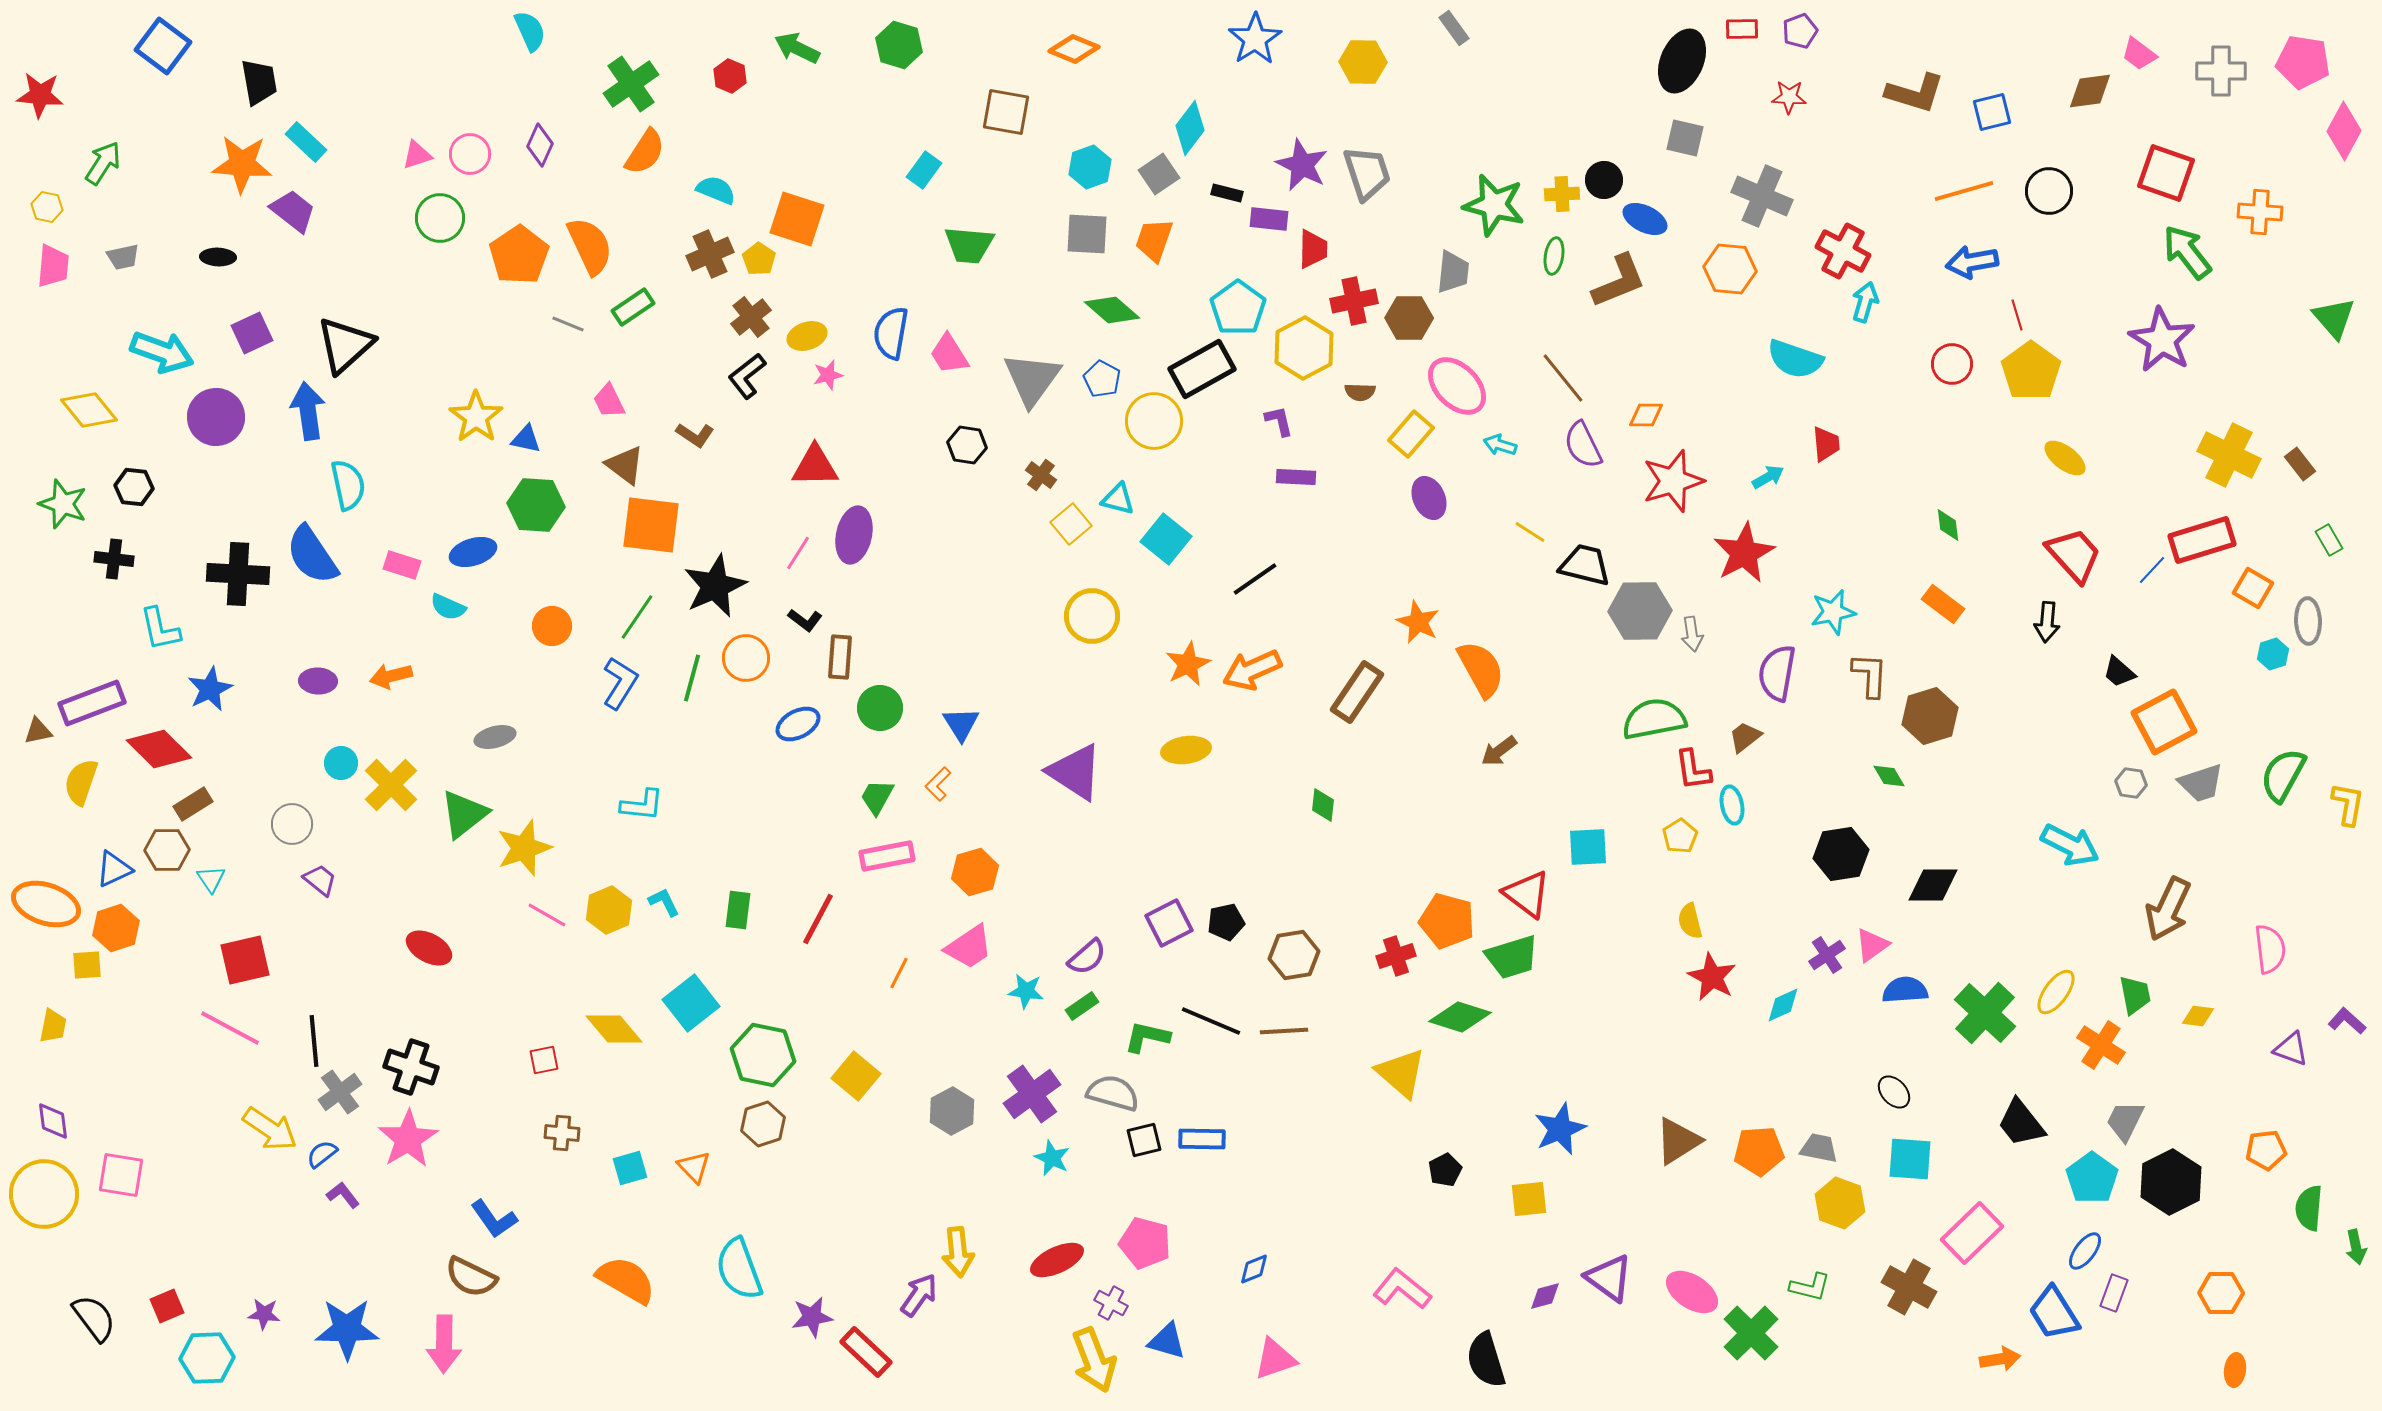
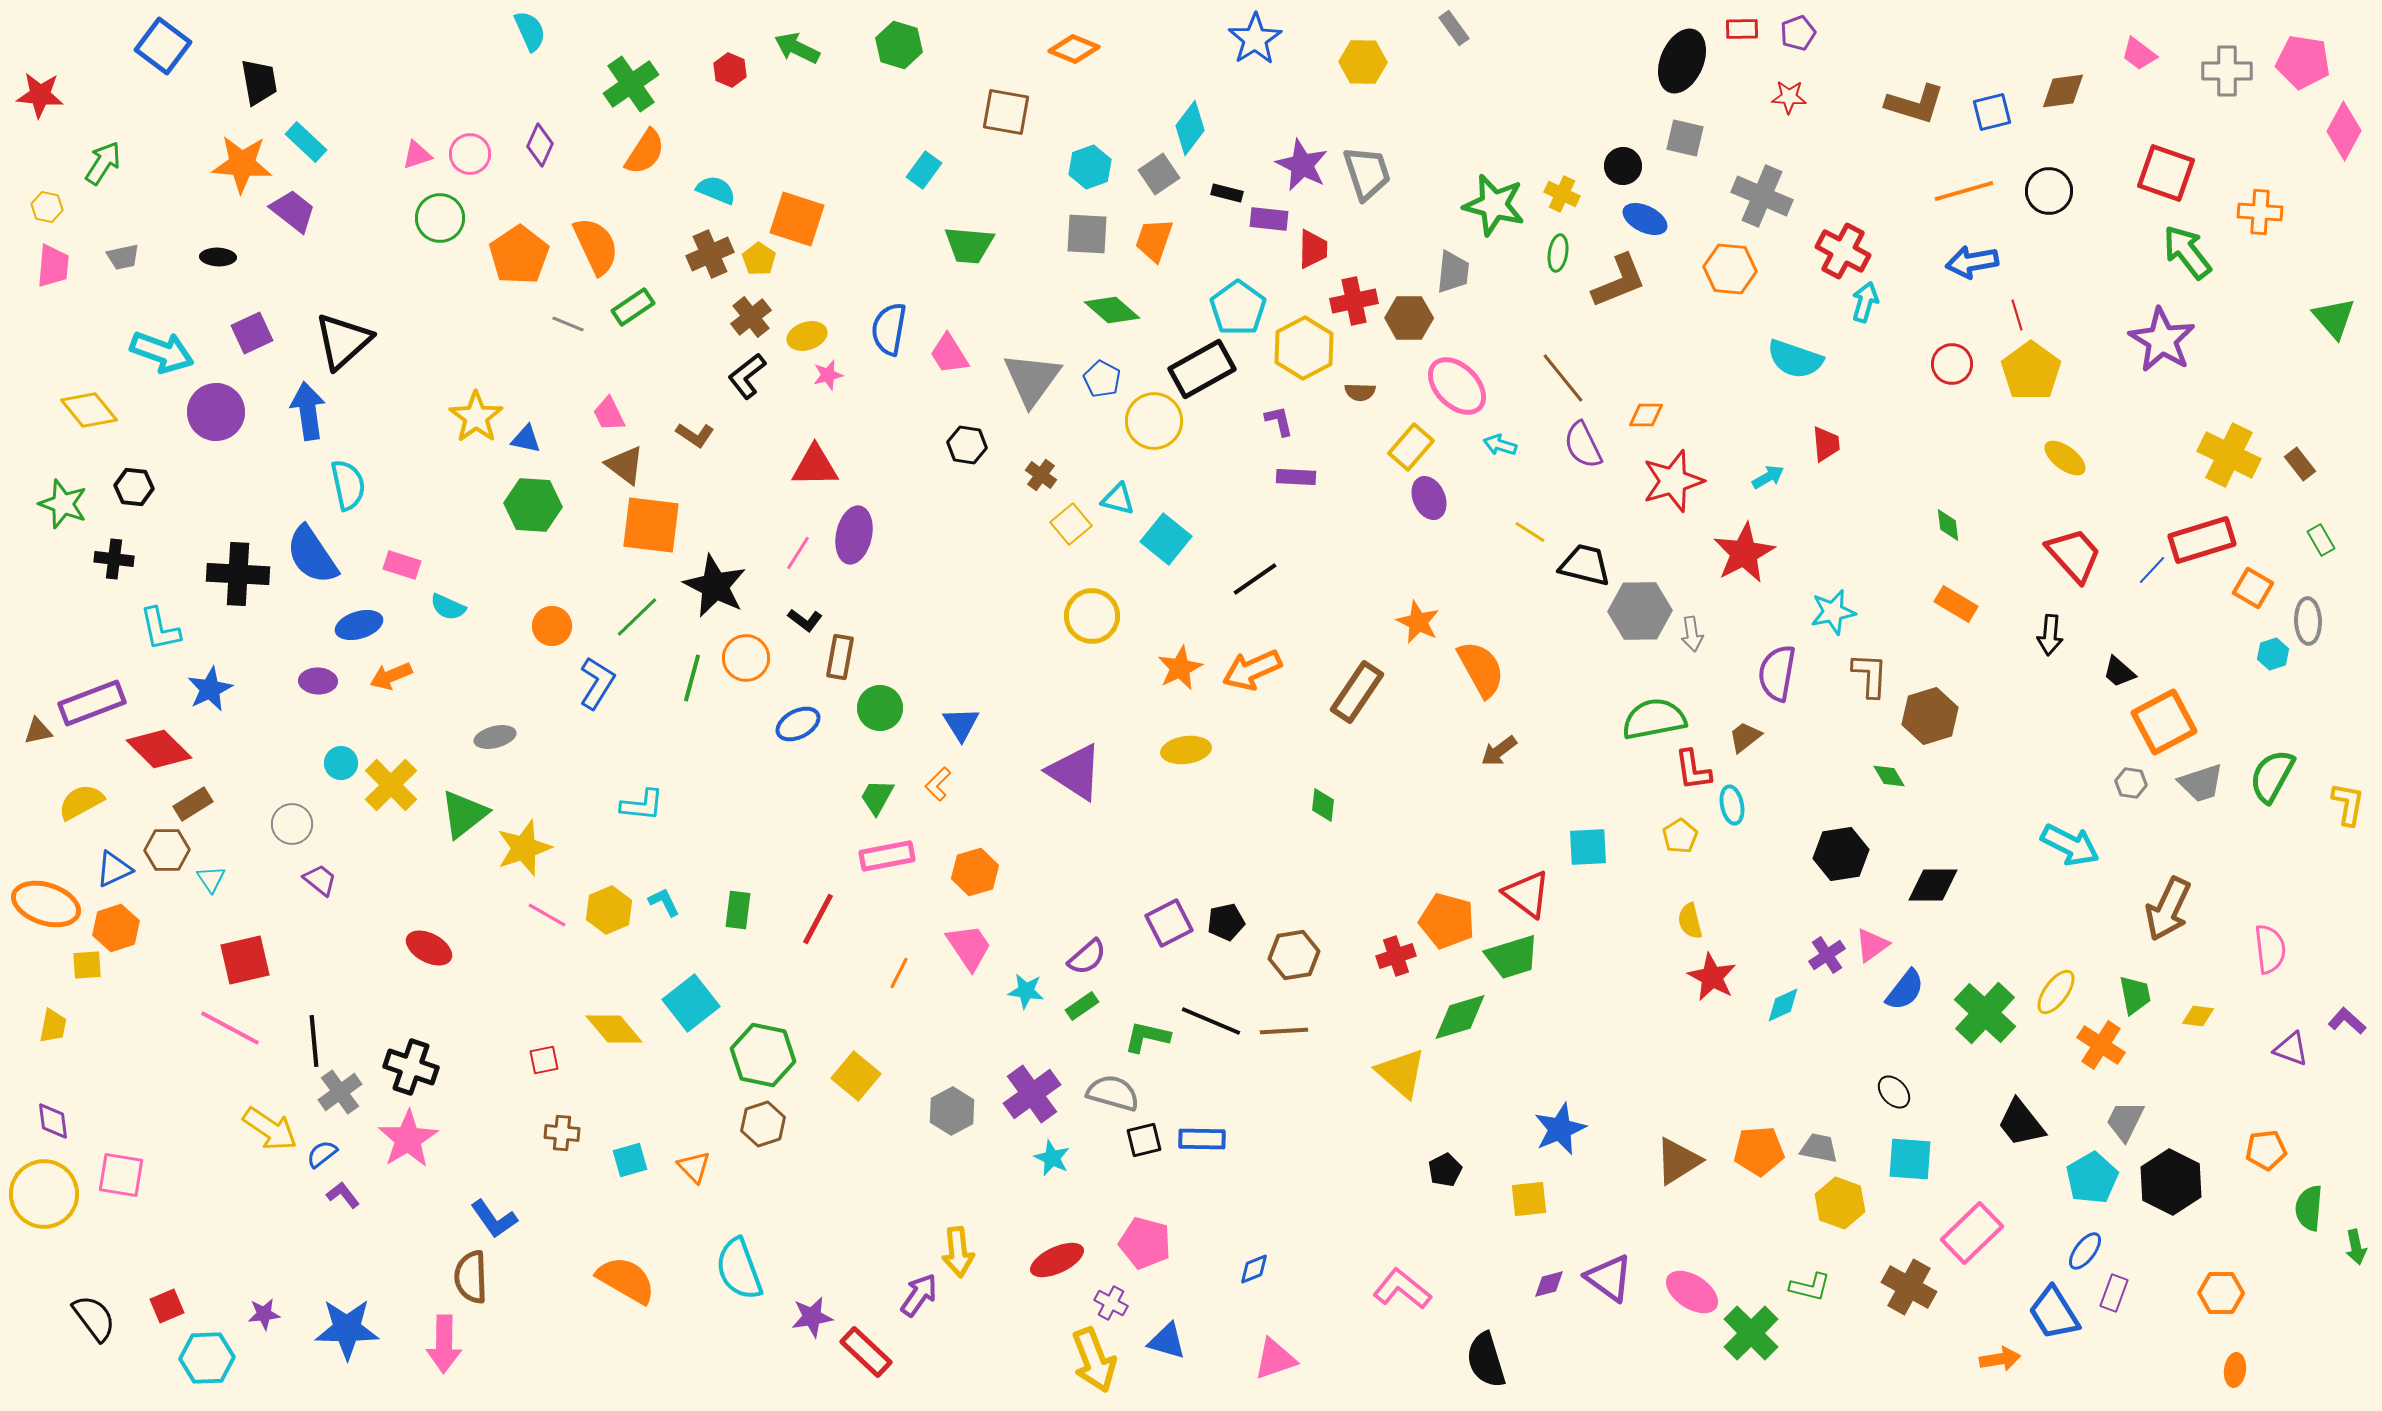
purple pentagon at (1800, 31): moved 2 px left, 2 px down
gray cross at (2221, 71): moved 6 px right
red hexagon at (730, 76): moved 6 px up
brown diamond at (2090, 91): moved 27 px left
brown L-shape at (1915, 93): moved 11 px down
black circle at (1604, 180): moved 19 px right, 14 px up
yellow cross at (1562, 194): rotated 28 degrees clockwise
orange semicircle at (590, 246): moved 6 px right
green ellipse at (1554, 256): moved 4 px right, 3 px up
blue semicircle at (891, 333): moved 2 px left, 4 px up
black triangle at (345, 345): moved 2 px left, 4 px up
pink trapezoid at (609, 401): moved 13 px down
purple circle at (216, 417): moved 5 px up
yellow rectangle at (1411, 434): moved 13 px down
green hexagon at (536, 505): moved 3 px left
green rectangle at (2329, 540): moved 8 px left
blue ellipse at (473, 552): moved 114 px left, 73 px down
black star at (715, 586): rotated 22 degrees counterclockwise
orange rectangle at (1943, 604): moved 13 px right; rotated 6 degrees counterclockwise
green line at (637, 617): rotated 12 degrees clockwise
black arrow at (2047, 622): moved 3 px right, 13 px down
brown rectangle at (840, 657): rotated 6 degrees clockwise
orange star at (1188, 664): moved 8 px left, 4 px down
orange arrow at (391, 676): rotated 9 degrees counterclockwise
blue L-shape at (620, 683): moved 23 px left
green semicircle at (2283, 775): moved 11 px left, 1 px down
yellow semicircle at (81, 782): moved 20 px down; rotated 42 degrees clockwise
pink trapezoid at (969, 947): rotated 90 degrees counterclockwise
blue semicircle at (1905, 990): rotated 132 degrees clockwise
green diamond at (1460, 1017): rotated 34 degrees counterclockwise
brown triangle at (1678, 1141): moved 20 px down
cyan square at (630, 1168): moved 8 px up
cyan pentagon at (2092, 1178): rotated 6 degrees clockwise
black hexagon at (2171, 1182): rotated 6 degrees counterclockwise
brown semicircle at (471, 1277): rotated 62 degrees clockwise
purple diamond at (1545, 1296): moved 4 px right, 12 px up
purple star at (264, 1314): rotated 12 degrees counterclockwise
